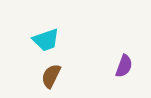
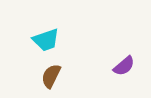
purple semicircle: rotated 30 degrees clockwise
